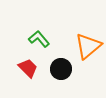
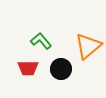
green L-shape: moved 2 px right, 2 px down
red trapezoid: rotated 135 degrees clockwise
